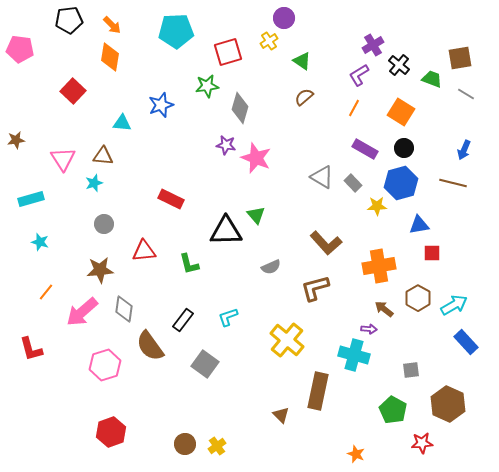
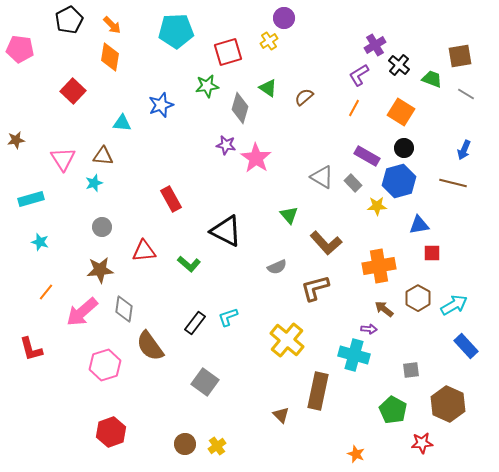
black pentagon at (69, 20): rotated 20 degrees counterclockwise
purple cross at (373, 45): moved 2 px right
brown square at (460, 58): moved 2 px up
green triangle at (302, 61): moved 34 px left, 27 px down
purple rectangle at (365, 149): moved 2 px right, 7 px down
pink star at (256, 158): rotated 12 degrees clockwise
blue hexagon at (401, 183): moved 2 px left, 2 px up
red rectangle at (171, 199): rotated 35 degrees clockwise
green triangle at (256, 215): moved 33 px right
gray circle at (104, 224): moved 2 px left, 3 px down
black triangle at (226, 231): rotated 28 degrees clockwise
green L-shape at (189, 264): rotated 35 degrees counterclockwise
gray semicircle at (271, 267): moved 6 px right
black rectangle at (183, 320): moved 12 px right, 3 px down
blue rectangle at (466, 342): moved 4 px down
gray square at (205, 364): moved 18 px down
